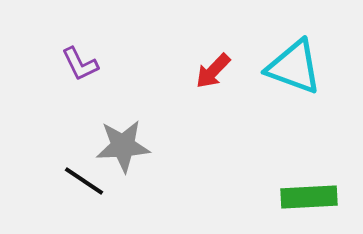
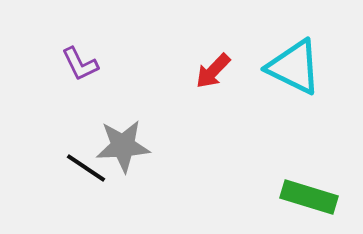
cyan triangle: rotated 6 degrees clockwise
black line: moved 2 px right, 13 px up
green rectangle: rotated 20 degrees clockwise
